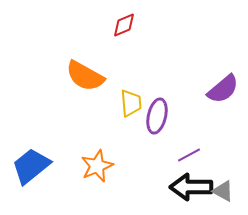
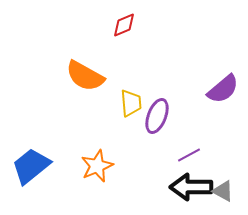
purple ellipse: rotated 8 degrees clockwise
